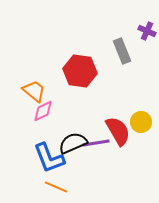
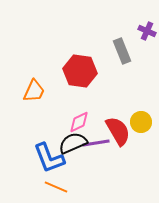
orange trapezoid: rotated 75 degrees clockwise
pink diamond: moved 36 px right, 11 px down
